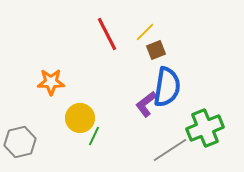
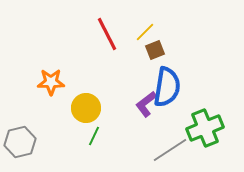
brown square: moved 1 px left
yellow circle: moved 6 px right, 10 px up
